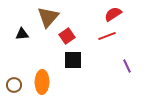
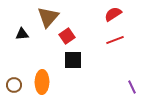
red line: moved 8 px right, 4 px down
purple line: moved 5 px right, 21 px down
